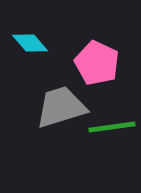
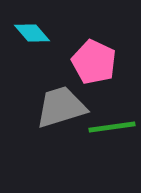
cyan diamond: moved 2 px right, 10 px up
pink pentagon: moved 3 px left, 1 px up
